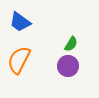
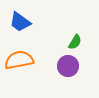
green semicircle: moved 4 px right, 2 px up
orange semicircle: rotated 52 degrees clockwise
